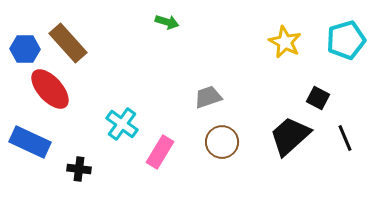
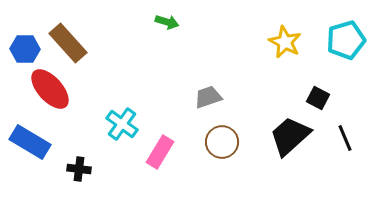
blue rectangle: rotated 6 degrees clockwise
